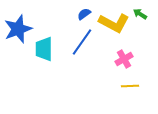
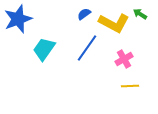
blue star: moved 10 px up
blue line: moved 5 px right, 6 px down
cyan trapezoid: rotated 35 degrees clockwise
